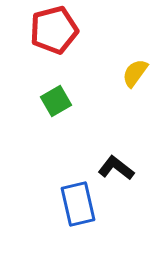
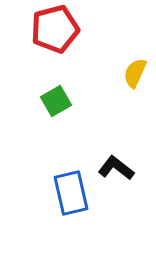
red pentagon: moved 1 px right, 1 px up
yellow semicircle: rotated 12 degrees counterclockwise
blue rectangle: moved 7 px left, 11 px up
